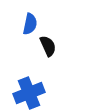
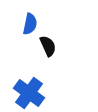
blue cross: rotated 32 degrees counterclockwise
